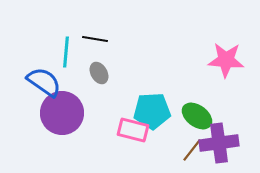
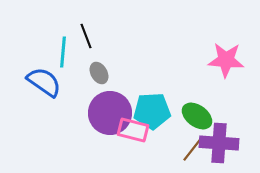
black line: moved 9 px left, 3 px up; rotated 60 degrees clockwise
cyan line: moved 3 px left
purple circle: moved 48 px right
purple cross: rotated 12 degrees clockwise
